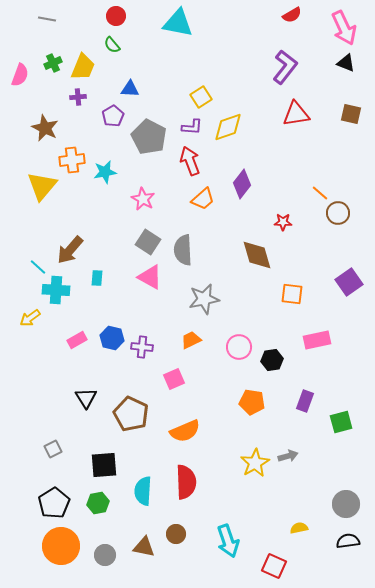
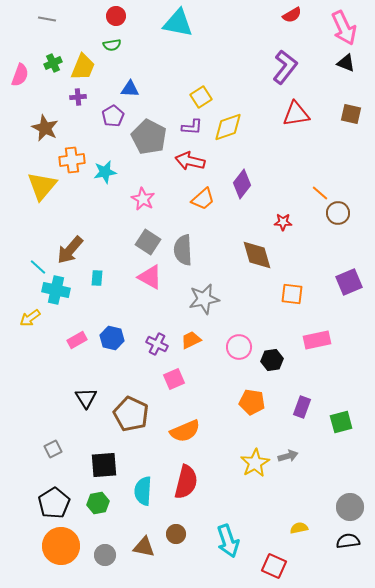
green semicircle at (112, 45): rotated 60 degrees counterclockwise
red arrow at (190, 161): rotated 56 degrees counterclockwise
purple square at (349, 282): rotated 12 degrees clockwise
cyan cross at (56, 290): rotated 8 degrees clockwise
purple cross at (142, 347): moved 15 px right, 3 px up; rotated 20 degrees clockwise
purple rectangle at (305, 401): moved 3 px left, 6 px down
red semicircle at (186, 482): rotated 16 degrees clockwise
gray circle at (346, 504): moved 4 px right, 3 px down
